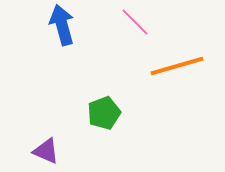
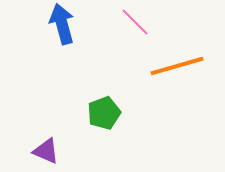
blue arrow: moved 1 px up
